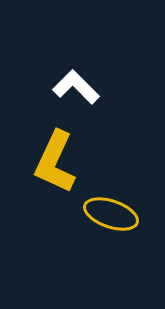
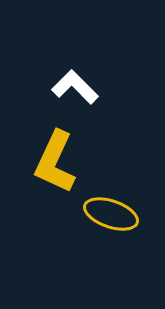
white L-shape: moved 1 px left
